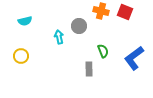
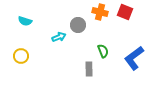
orange cross: moved 1 px left, 1 px down
cyan semicircle: rotated 32 degrees clockwise
gray circle: moved 1 px left, 1 px up
cyan arrow: rotated 80 degrees clockwise
